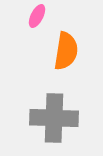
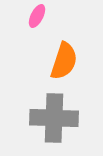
orange semicircle: moved 2 px left, 10 px down; rotated 9 degrees clockwise
